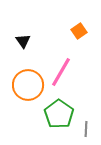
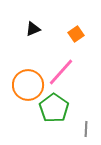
orange square: moved 3 px left, 3 px down
black triangle: moved 10 px right, 12 px up; rotated 42 degrees clockwise
pink line: rotated 12 degrees clockwise
green pentagon: moved 5 px left, 6 px up
